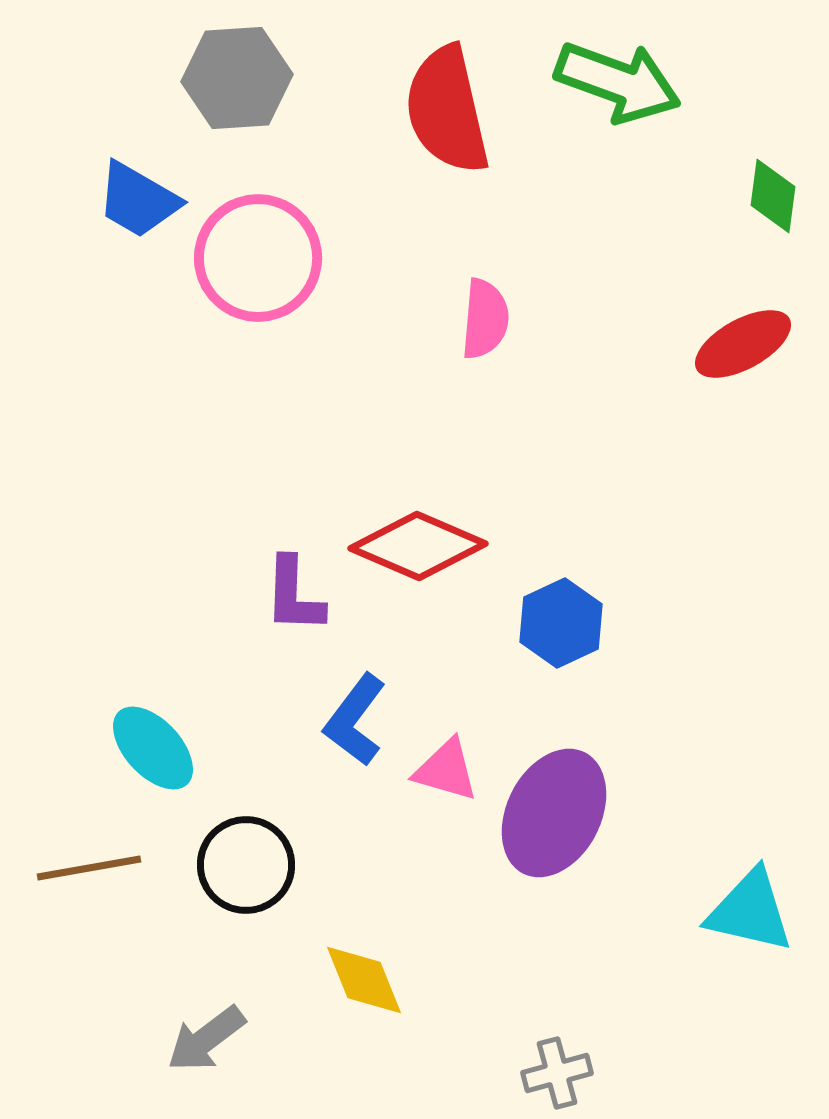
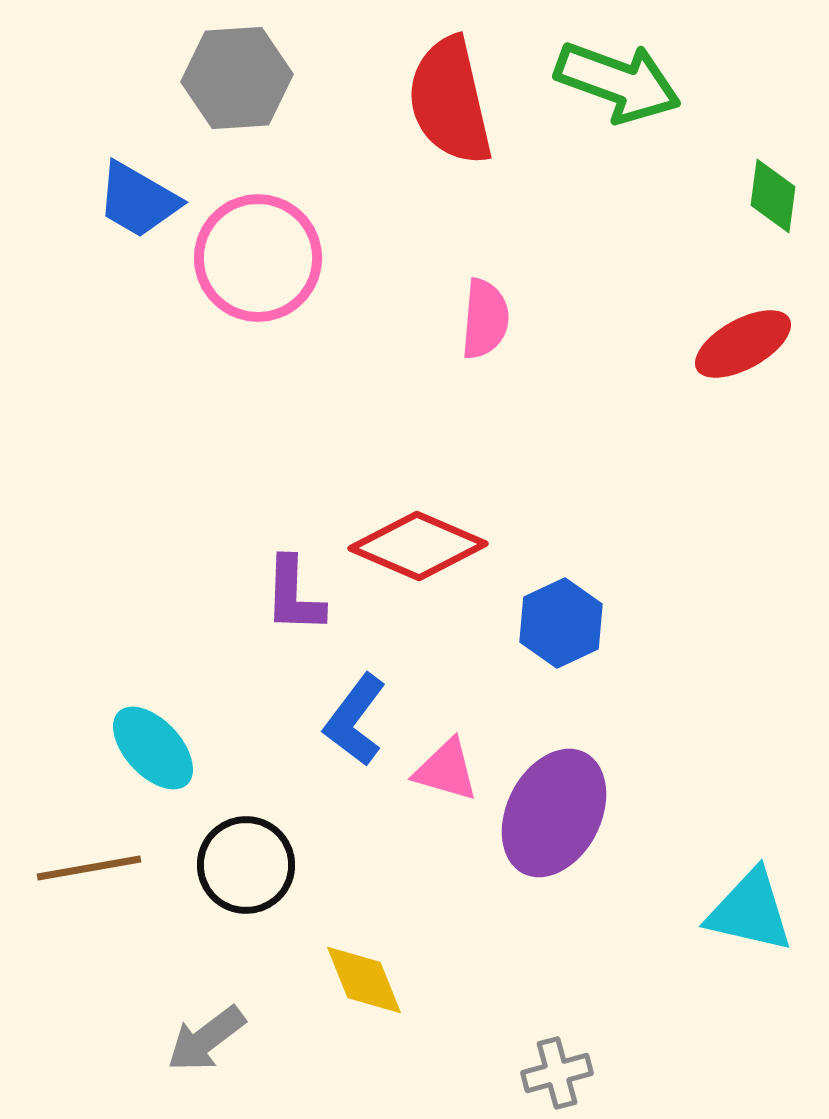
red semicircle: moved 3 px right, 9 px up
